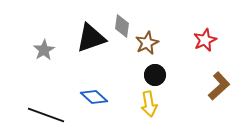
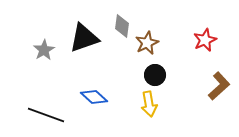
black triangle: moved 7 px left
